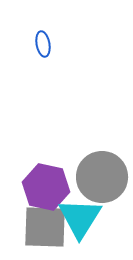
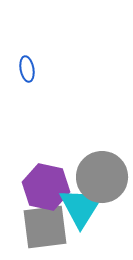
blue ellipse: moved 16 px left, 25 px down
cyan triangle: moved 1 px right, 11 px up
gray square: rotated 9 degrees counterclockwise
